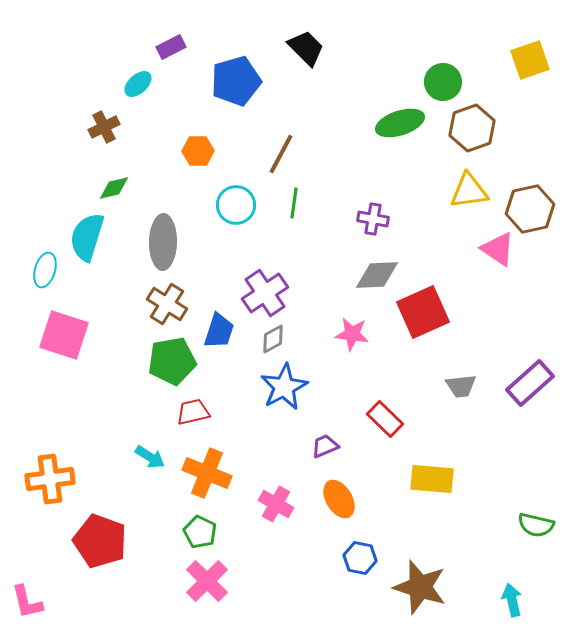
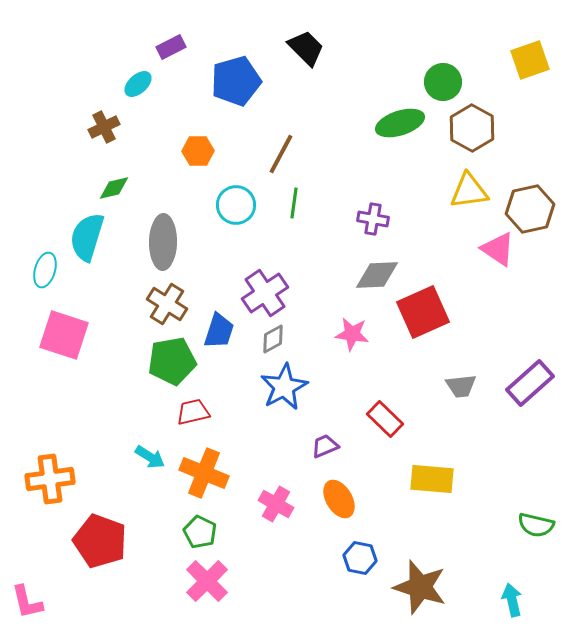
brown hexagon at (472, 128): rotated 12 degrees counterclockwise
orange cross at (207, 473): moved 3 px left
